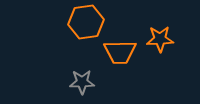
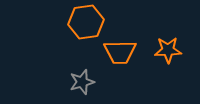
orange star: moved 8 px right, 11 px down
gray star: rotated 15 degrees counterclockwise
